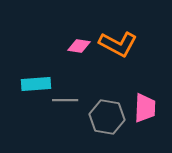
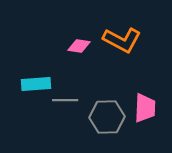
orange L-shape: moved 4 px right, 4 px up
gray hexagon: rotated 12 degrees counterclockwise
